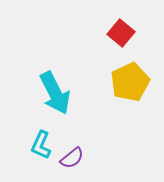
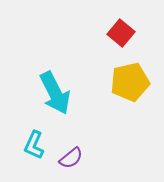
yellow pentagon: rotated 12 degrees clockwise
cyan L-shape: moved 7 px left
purple semicircle: moved 1 px left
